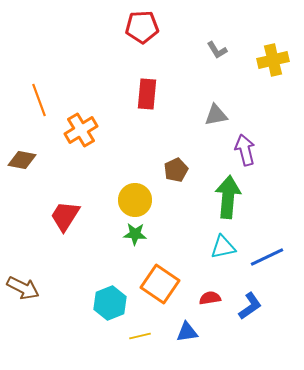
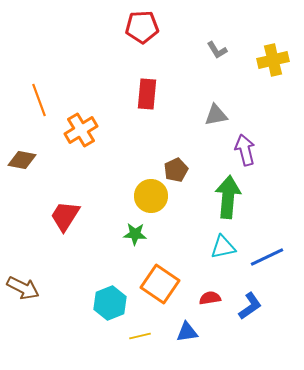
yellow circle: moved 16 px right, 4 px up
